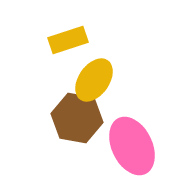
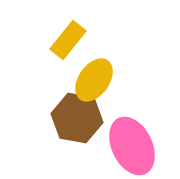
yellow rectangle: rotated 33 degrees counterclockwise
